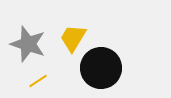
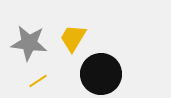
gray star: moved 1 px right, 1 px up; rotated 12 degrees counterclockwise
black circle: moved 6 px down
